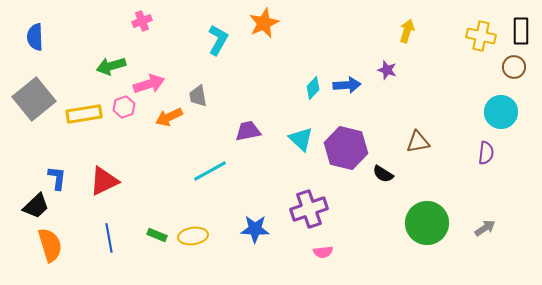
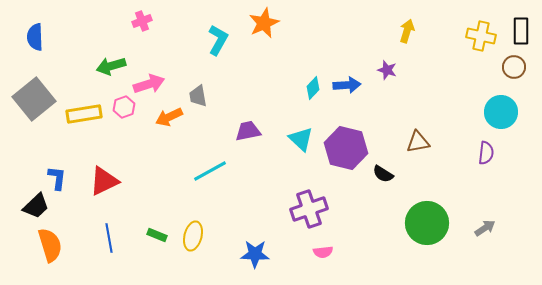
blue star: moved 25 px down
yellow ellipse: rotated 68 degrees counterclockwise
